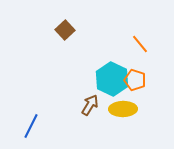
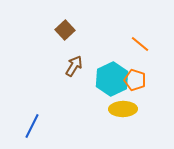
orange line: rotated 12 degrees counterclockwise
cyan hexagon: rotated 8 degrees clockwise
brown arrow: moved 16 px left, 39 px up
blue line: moved 1 px right
